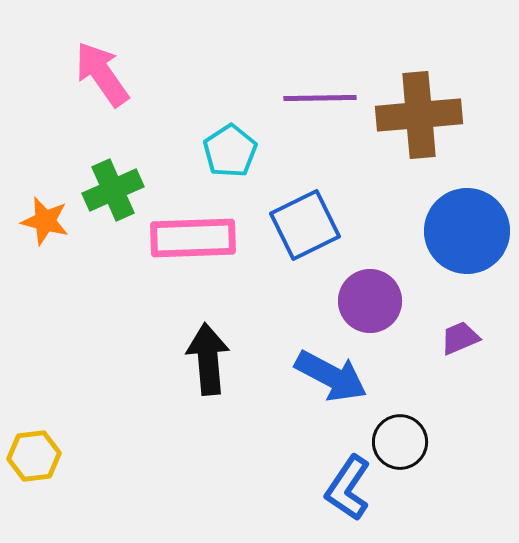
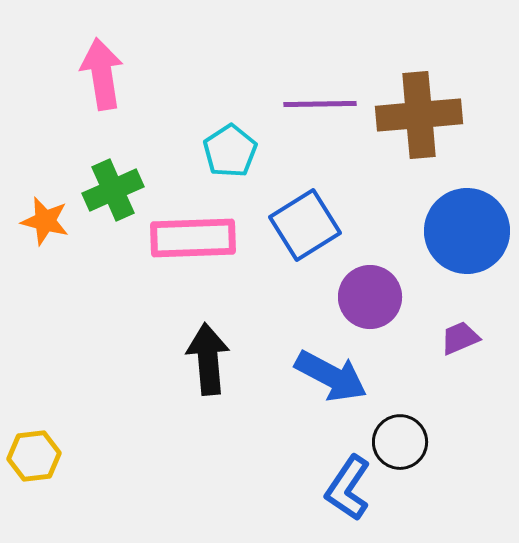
pink arrow: rotated 26 degrees clockwise
purple line: moved 6 px down
blue square: rotated 6 degrees counterclockwise
purple circle: moved 4 px up
